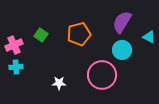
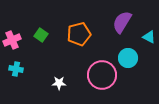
pink cross: moved 2 px left, 5 px up
cyan circle: moved 6 px right, 8 px down
cyan cross: moved 2 px down; rotated 16 degrees clockwise
